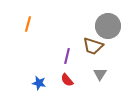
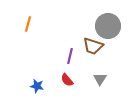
purple line: moved 3 px right
gray triangle: moved 5 px down
blue star: moved 2 px left, 3 px down
